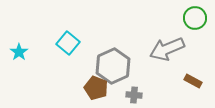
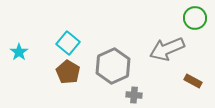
brown pentagon: moved 28 px left, 16 px up; rotated 10 degrees clockwise
